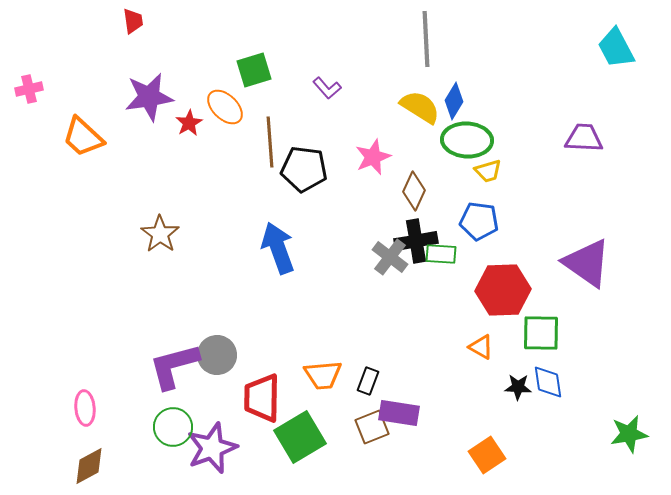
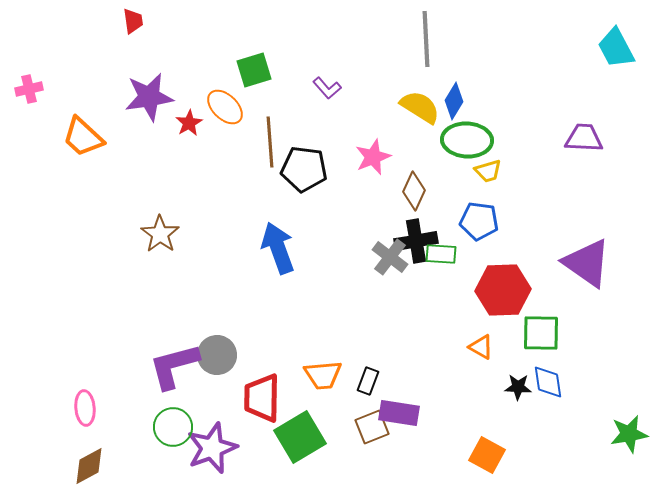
orange square at (487, 455): rotated 27 degrees counterclockwise
